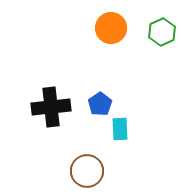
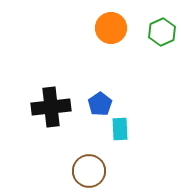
brown circle: moved 2 px right
